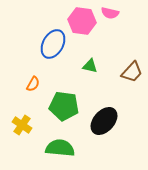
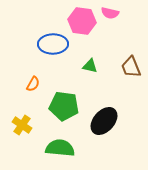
blue ellipse: rotated 60 degrees clockwise
brown trapezoid: moved 1 px left, 5 px up; rotated 115 degrees clockwise
